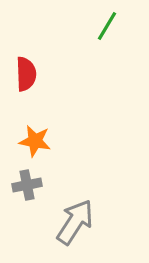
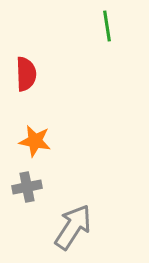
green line: rotated 40 degrees counterclockwise
gray cross: moved 2 px down
gray arrow: moved 2 px left, 5 px down
